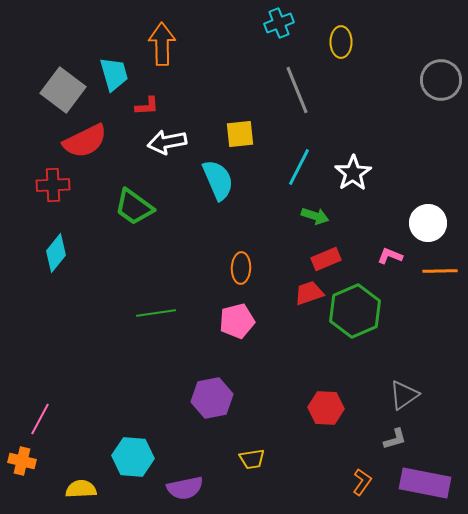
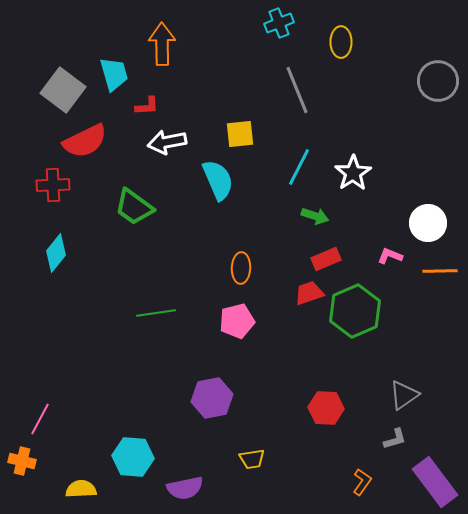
gray circle: moved 3 px left, 1 px down
purple rectangle: moved 10 px right, 1 px up; rotated 42 degrees clockwise
